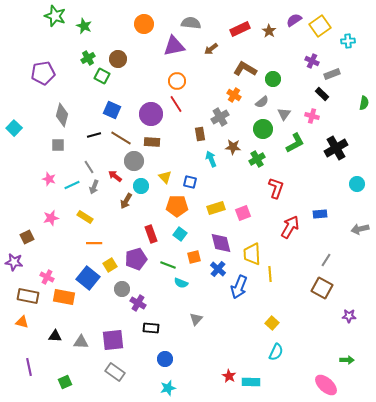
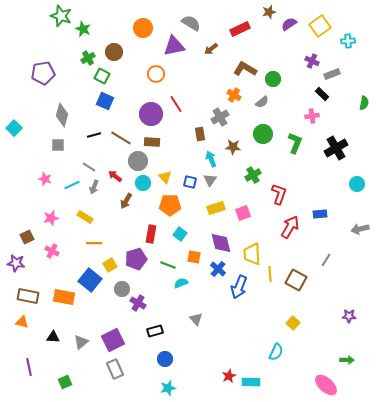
green star at (55, 16): moved 6 px right
purple semicircle at (294, 20): moved 5 px left, 4 px down
gray semicircle at (191, 23): rotated 24 degrees clockwise
orange circle at (144, 24): moved 1 px left, 4 px down
green star at (84, 26): moved 1 px left, 3 px down
brown star at (269, 31): moved 19 px up; rotated 24 degrees clockwise
brown circle at (118, 59): moved 4 px left, 7 px up
orange circle at (177, 81): moved 21 px left, 7 px up
blue square at (112, 110): moved 7 px left, 9 px up
gray triangle at (284, 114): moved 74 px left, 66 px down
pink cross at (312, 116): rotated 24 degrees counterclockwise
green circle at (263, 129): moved 5 px down
green L-shape at (295, 143): rotated 40 degrees counterclockwise
green cross at (257, 159): moved 4 px left, 16 px down
gray circle at (134, 161): moved 4 px right
gray line at (89, 167): rotated 24 degrees counterclockwise
pink star at (49, 179): moved 4 px left
cyan circle at (141, 186): moved 2 px right, 3 px up
red L-shape at (276, 188): moved 3 px right, 6 px down
orange pentagon at (177, 206): moved 7 px left, 1 px up
red rectangle at (151, 234): rotated 30 degrees clockwise
orange square at (194, 257): rotated 24 degrees clockwise
purple star at (14, 262): moved 2 px right, 1 px down
pink cross at (47, 277): moved 5 px right, 26 px up
blue square at (88, 278): moved 2 px right, 2 px down
cyan semicircle at (181, 283): rotated 136 degrees clockwise
brown square at (322, 288): moved 26 px left, 8 px up
gray triangle at (196, 319): rotated 24 degrees counterclockwise
yellow square at (272, 323): moved 21 px right
black rectangle at (151, 328): moved 4 px right, 3 px down; rotated 21 degrees counterclockwise
black triangle at (55, 336): moved 2 px left, 1 px down
purple square at (113, 340): rotated 20 degrees counterclockwise
gray triangle at (81, 342): rotated 42 degrees counterclockwise
gray rectangle at (115, 372): moved 3 px up; rotated 30 degrees clockwise
red star at (229, 376): rotated 16 degrees clockwise
